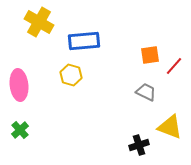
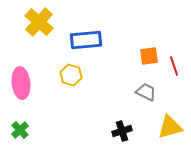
yellow cross: rotated 12 degrees clockwise
blue rectangle: moved 2 px right, 1 px up
orange square: moved 1 px left, 1 px down
red line: rotated 60 degrees counterclockwise
pink ellipse: moved 2 px right, 2 px up
yellow triangle: rotated 36 degrees counterclockwise
black cross: moved 17 px left, 14 px up
